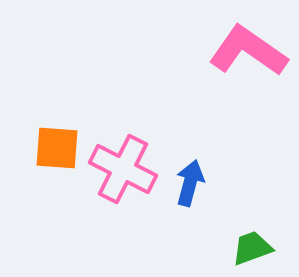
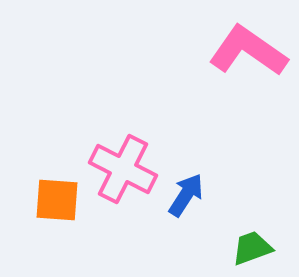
orange square: moved 52 px down
blue arrow: moved 4 px left, 12 px down; rotated 18 degrees clockwise
